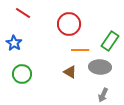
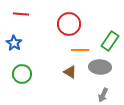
red line: moved 2 px left, 1 px down; rotated 28 degrees counterclockwise
